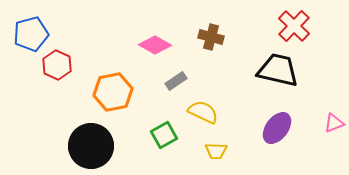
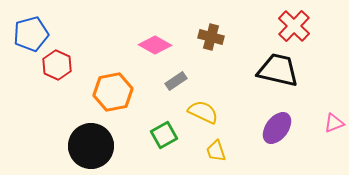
yellow trapezoid: rotated 70 degrees clockwise
